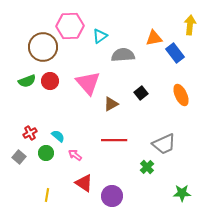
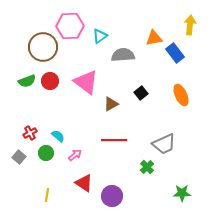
pink triangle: moved 2 px left, 1 px up; rotated 12 degrees counterclockwise
pink arrow: rotated 104 degrees clockwise
